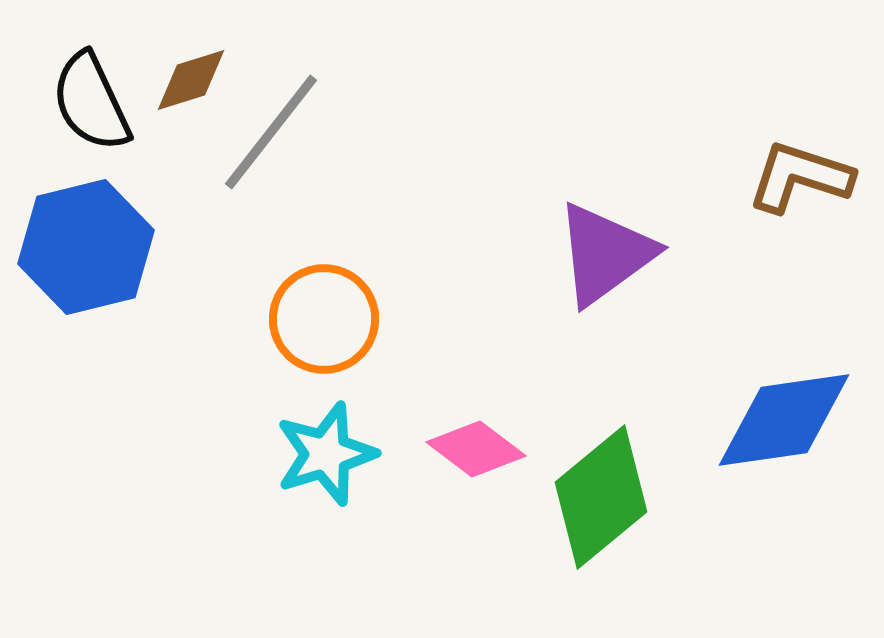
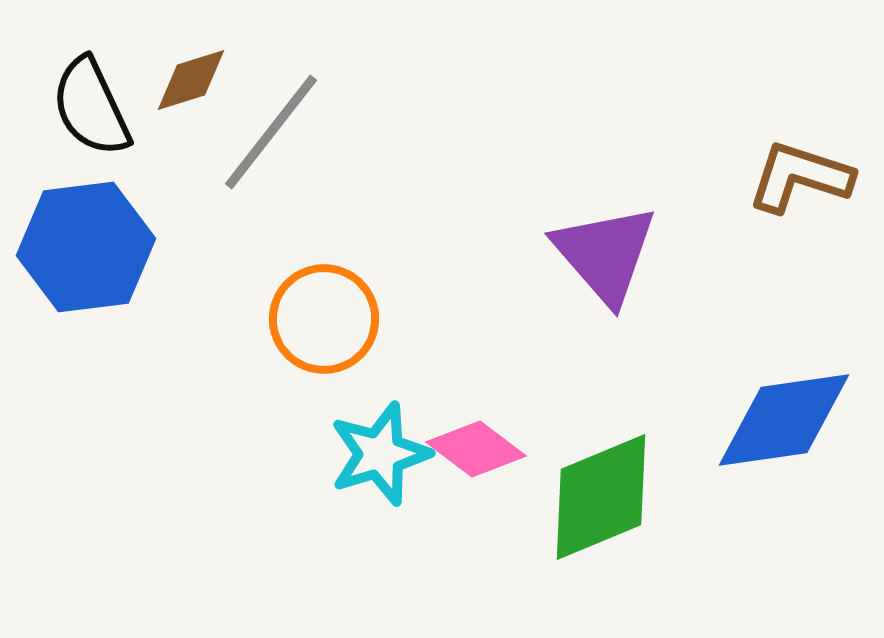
black semicircle: moved 5 px down
blue hexagon: rotated 7 degrees clockwise
purple triangle: rotated 35 degrees counterclockwise
cyan star: moved 54 px right
green diamond: rotated 17 degrees clockwise
